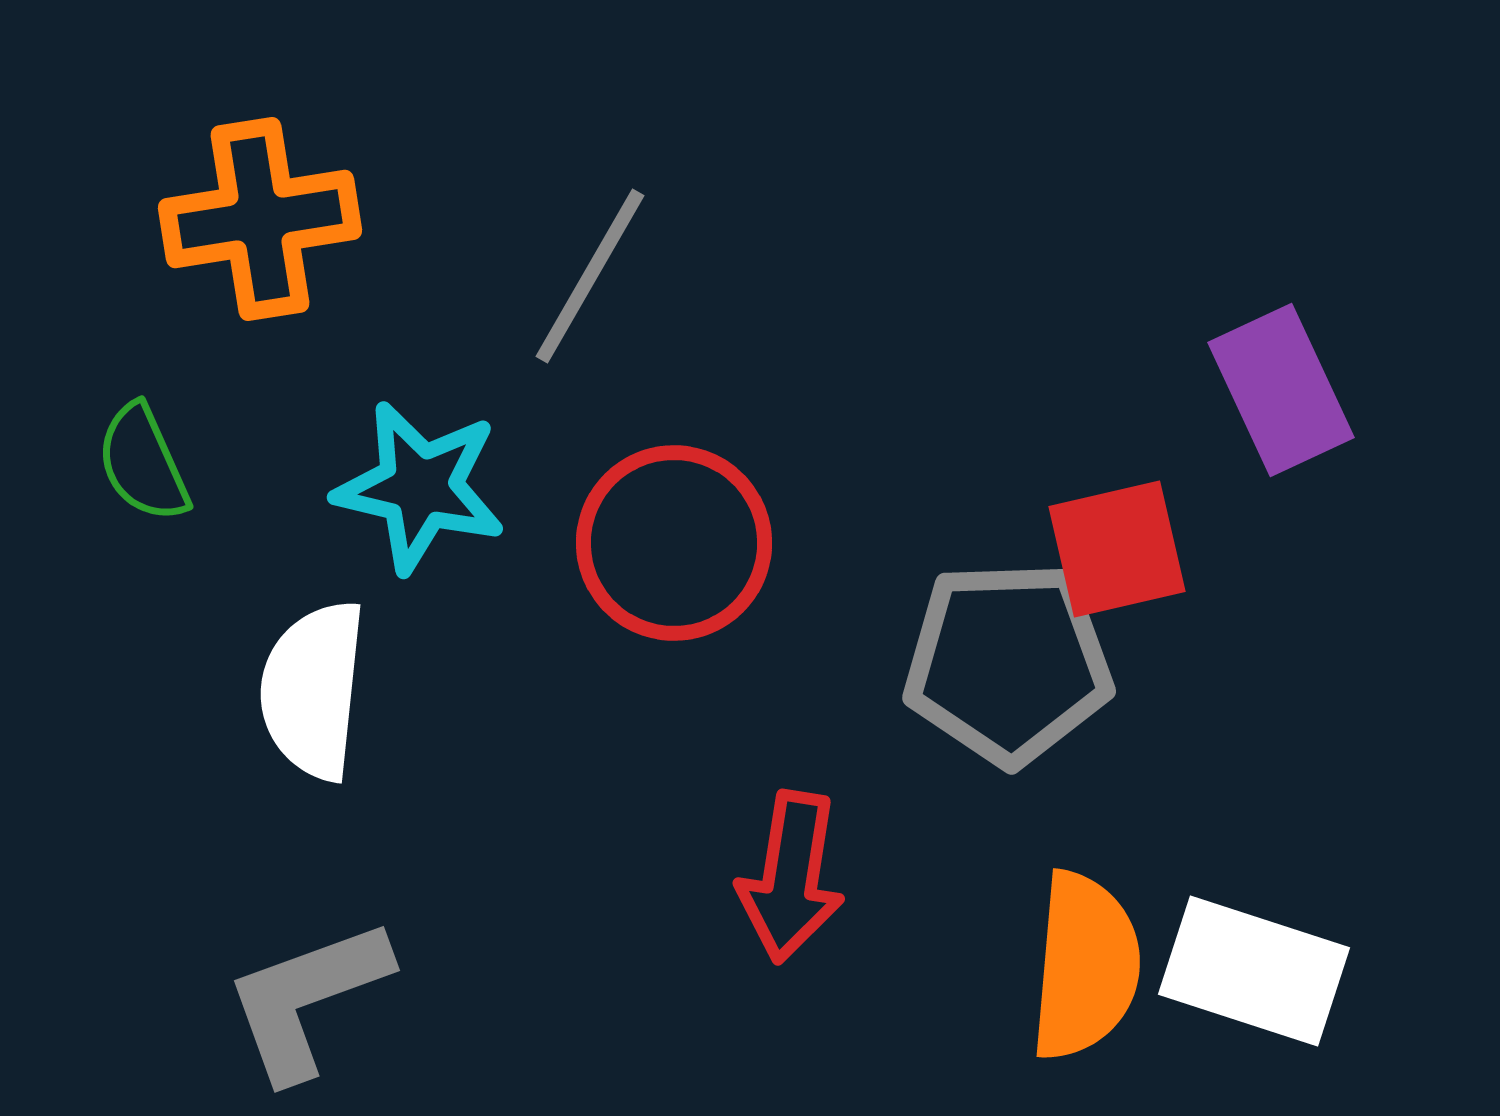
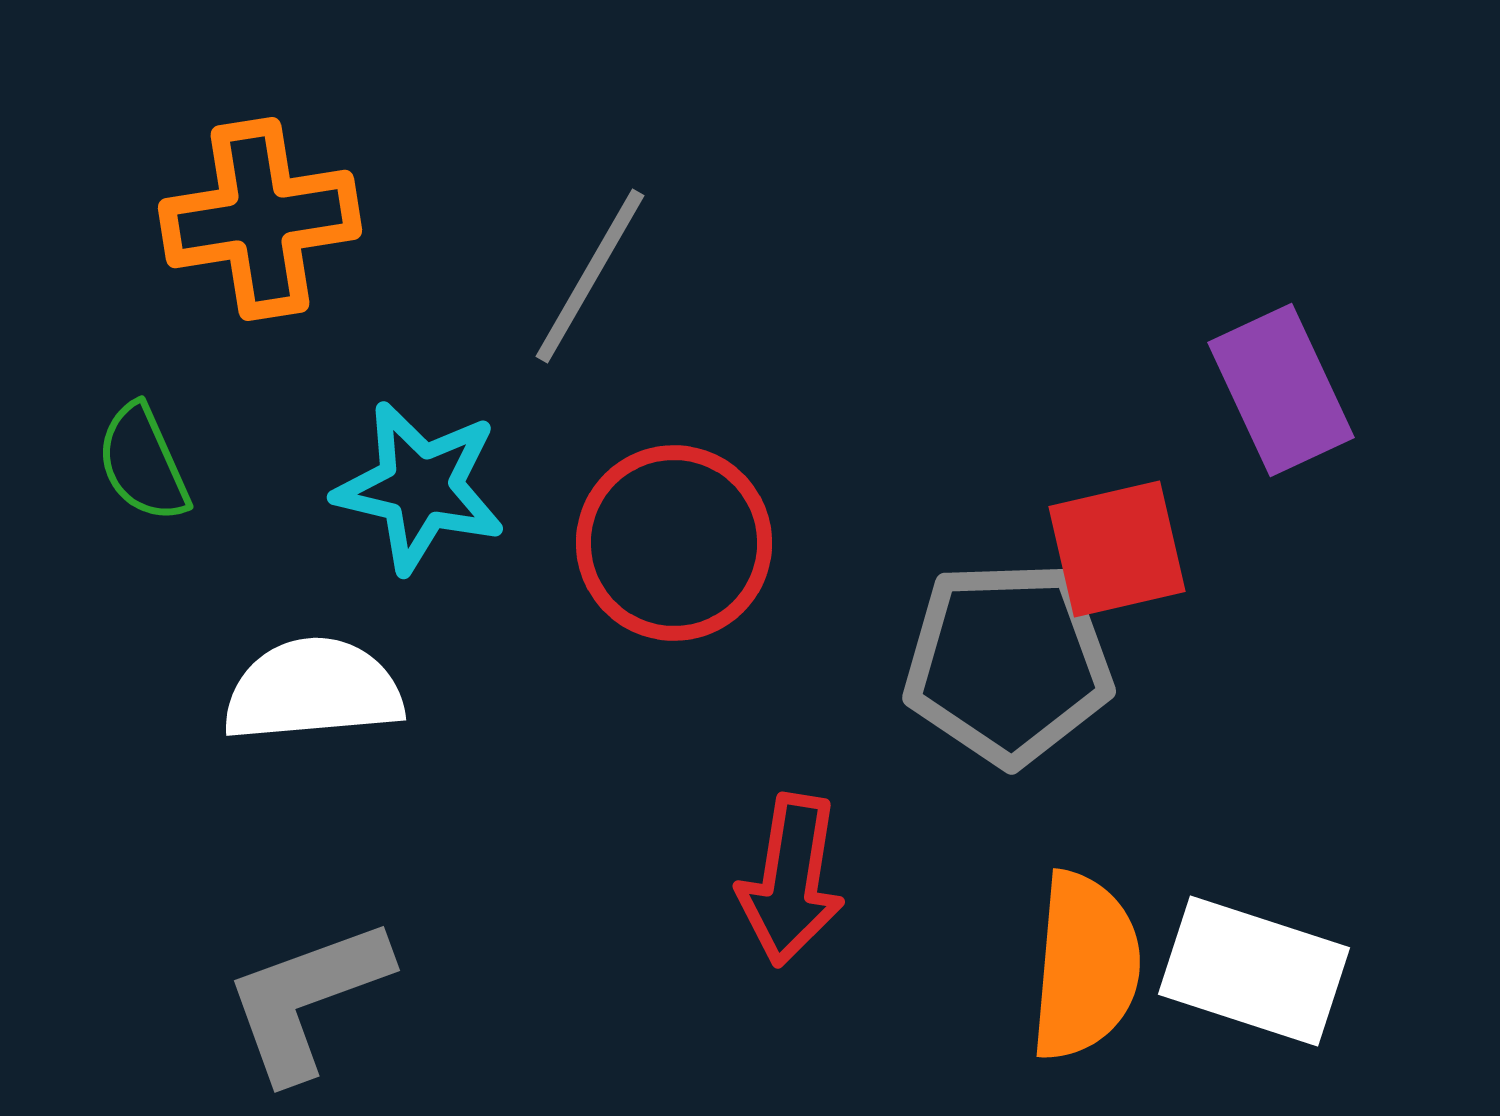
white semicircle: rotated 79 degrees clockwise
red arrow: moved 3 px down
